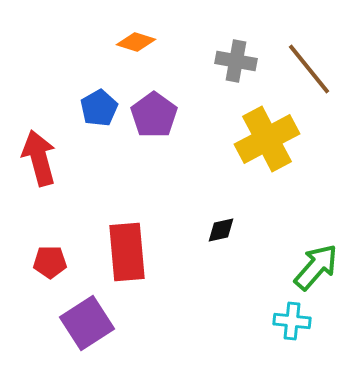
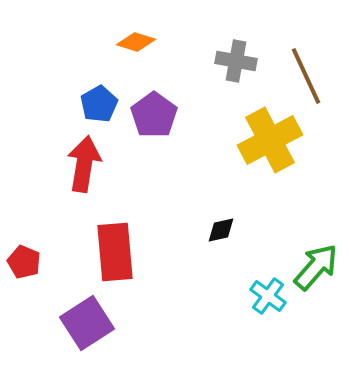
brown line: moved 3 px left, 7 px down; rotated 14 degrees clockwise
blue pentagon: moved 4 px up
yellow cross: moved 3 px right, 1 px down
red arrow: moved 45 px right, 6 px down; rotated 24 degrees clockwise
red rectangle: moved 12 px left
red pentagon: moved 26 px left; rotated 24 degrees clockwise
cyan cross: moved 24 px left, 25 px up; rotated 30 degrees clockwise
